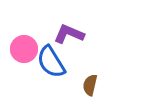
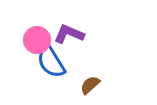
pink circle: moved 13 px right, 9 px up
brown semicircle: rotated 35 degrees clockwise
